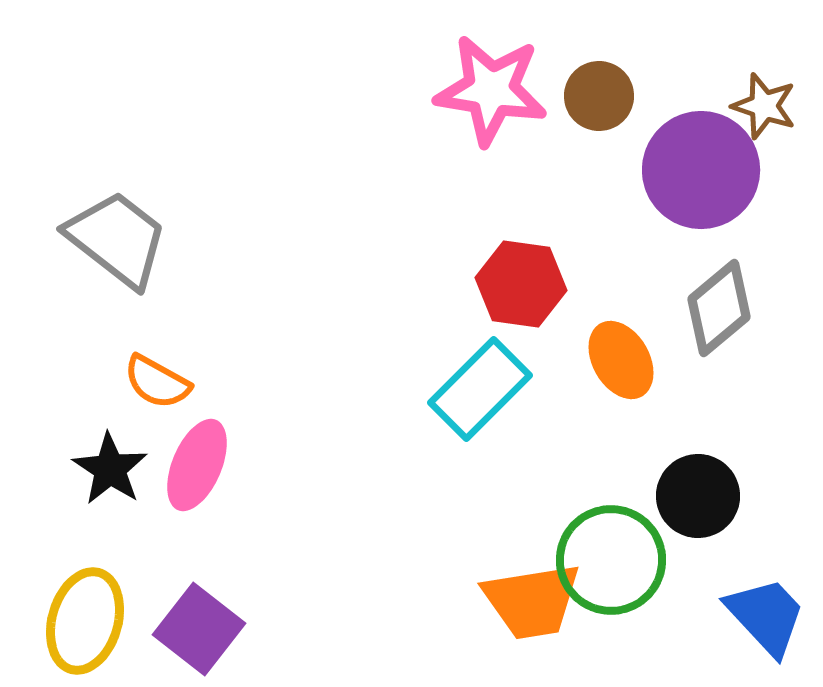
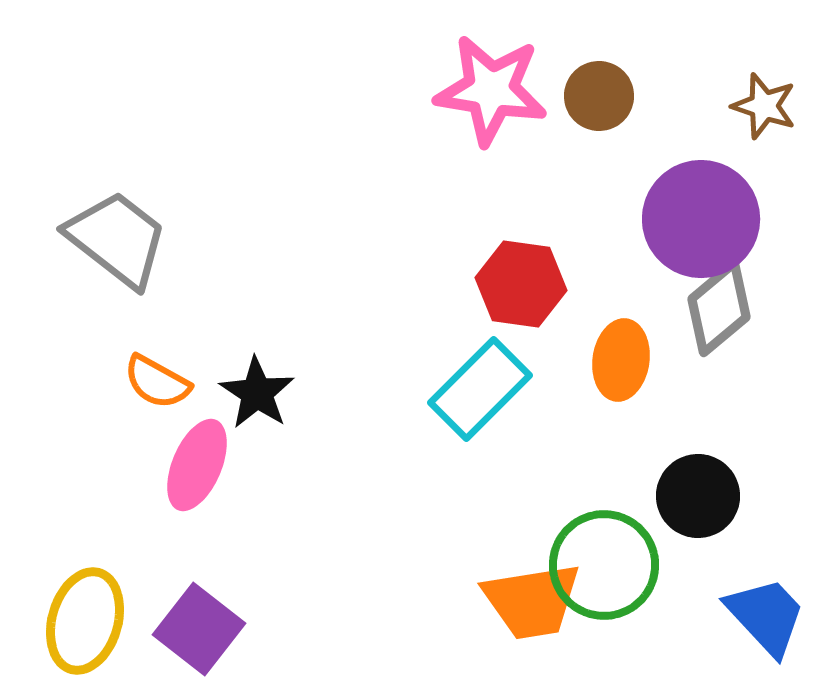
purple circle: moved 49 px down
orange ellipse: rotated 38 degrees clockwise
black star: moved 147 px right, 76 px up
green circle: moved 7 px left, 5 px down
